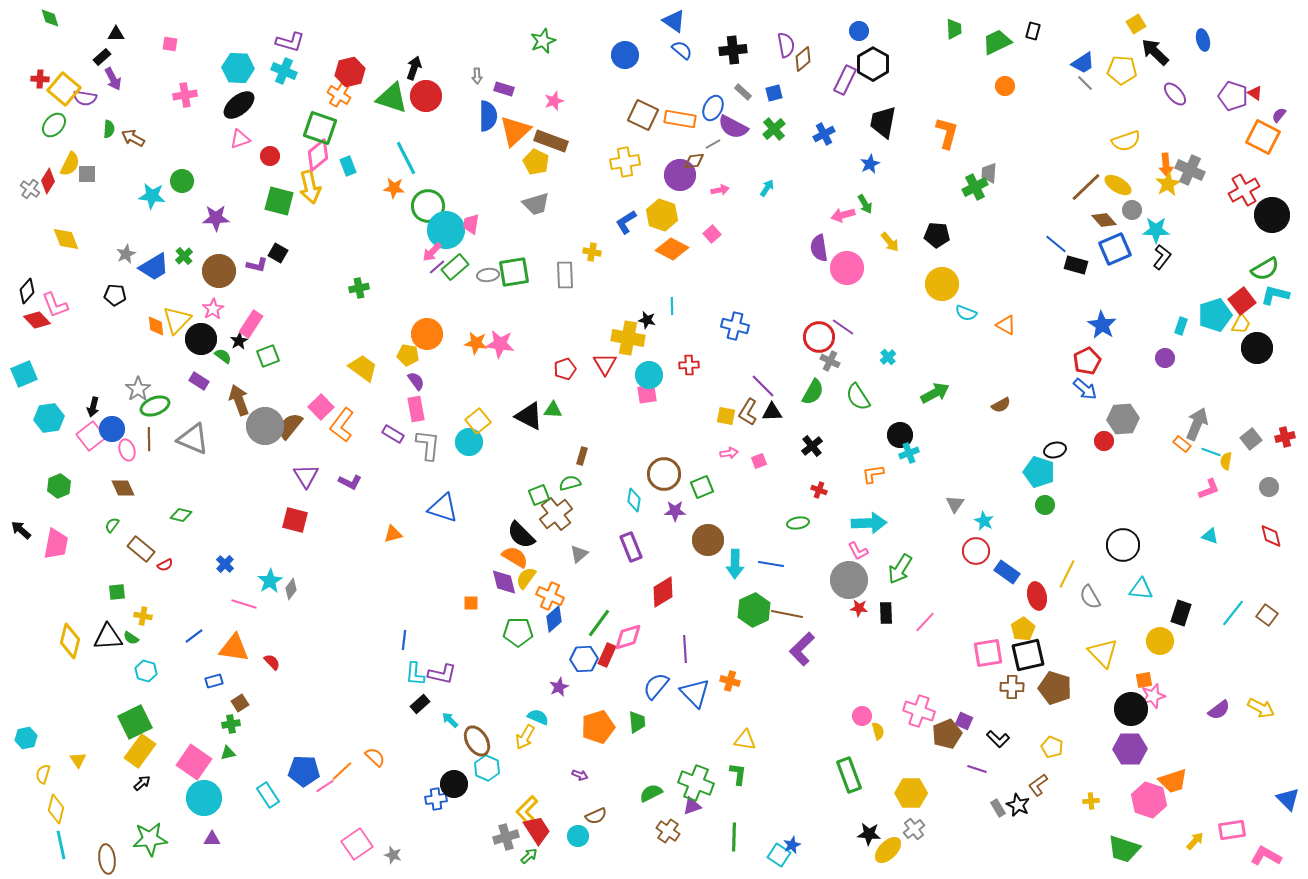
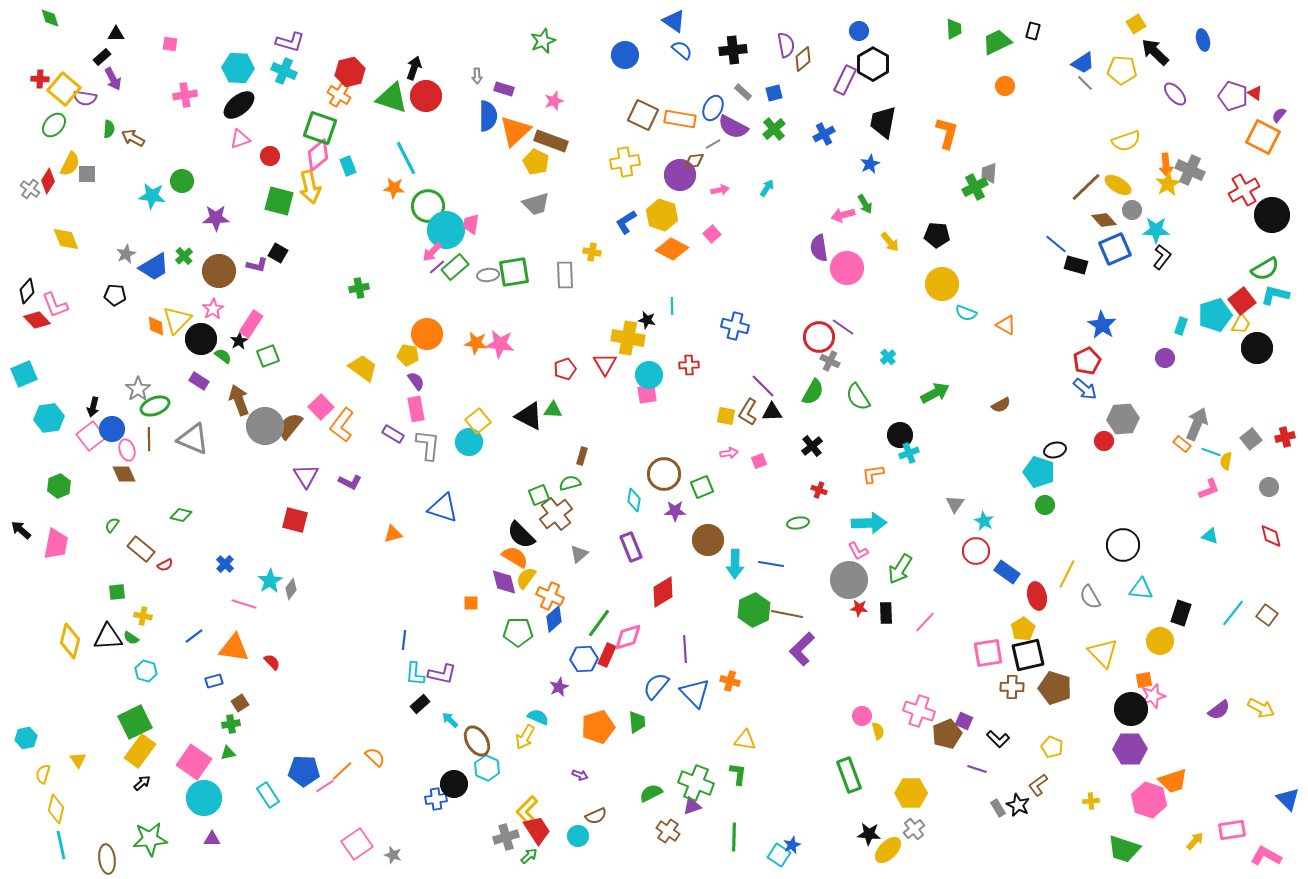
brown diamond at (123, 488): moved 1 px right, 14 px up
